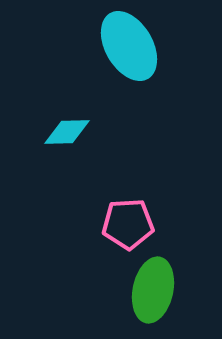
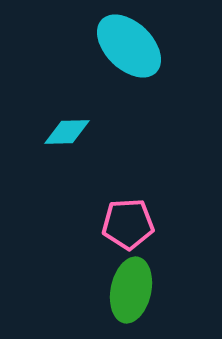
cyan ellipse: rotated 16 degrees counterclockwise
green ellipse: moved 22 px left
